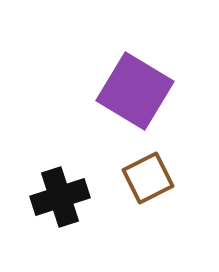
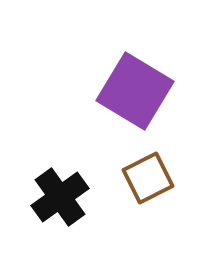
black cross: rotated 18 degrees counterclockwise
